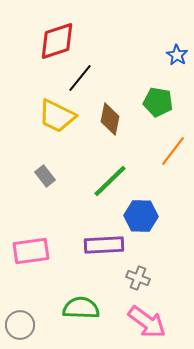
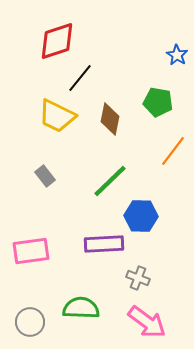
purple rectangle: moved 1 px up
gray circle: moved 10 px right, 3 px up
